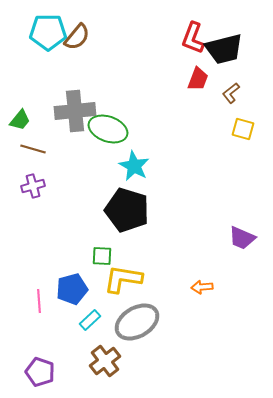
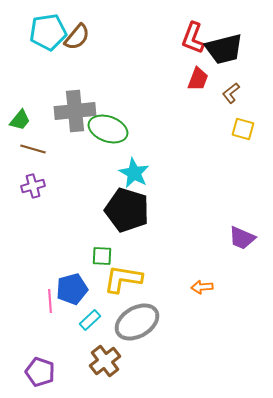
cyan pentagon: rotated 9 degrees counterclockwise
cyan star: moved 7 px down
pink line: moved 11 px right
